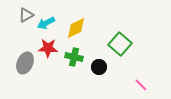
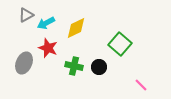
red star: rotated 18 degrees clockwise
green cross: moved 9 px down
gray ellipse: moved 1 px left
